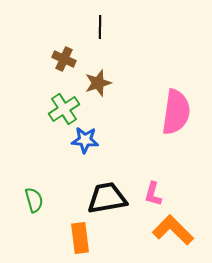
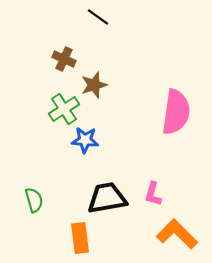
black line: moved 2 px left, 10 px up; rotated 55 degrees counterclockwise
brown star: moved 4 px left, 2 px down
orange L-shape: moved 4 px right, 4 px down
